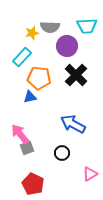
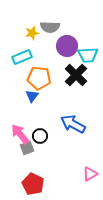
cyan trapezoid: moved 1 px right, 29 px down
cyan rectangle: rotated 24 degrees clockwise
blue triangle: moved 2 px right, 1 px up; rotated 40 degrees counterclockwise
black circle: moved 22 px left, 17 px up
